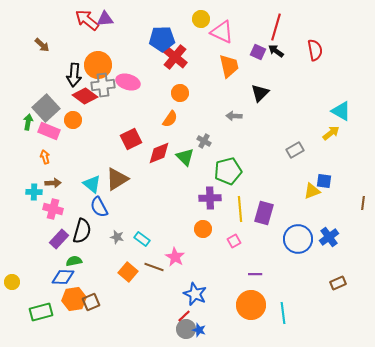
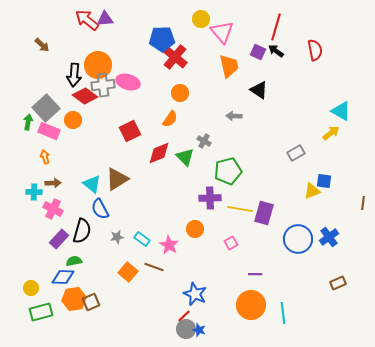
pink triangle at (222, 32): rotated 25 degrees clockwise
black triangle at (260, 93): moved 1 px left, 3 px up; rotated 42 degrees counterclockwise
red square at (131, 139): moved 1 px left, 8 px up
gray rectangle at (295, 150): moved 1 px right, 3 px down
blue semicircle at (99, 207): moved 1 px right, 2 px down
pink cross at (53, 209): rotated 12 degrees clockwise
yellow line at (240, 209): rotated 75 degrees counterclockwise
orange circle at (203, 229): moved 8 px left
gray star at (117, 237): rotated 24 degrees counterclockwise
pink square at (234, 241): moved 3 px left, 2 px down
pink star at (175, 257): moved 6 px left, 12 px up
yellow circle at (12, 282): moved 19 px right, 6 px down
